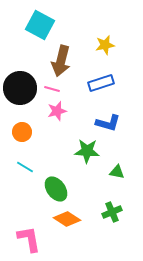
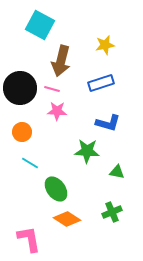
pink star: rotated 18 degrees clockwise
cyan line: moved 5 px right, 4 px up
